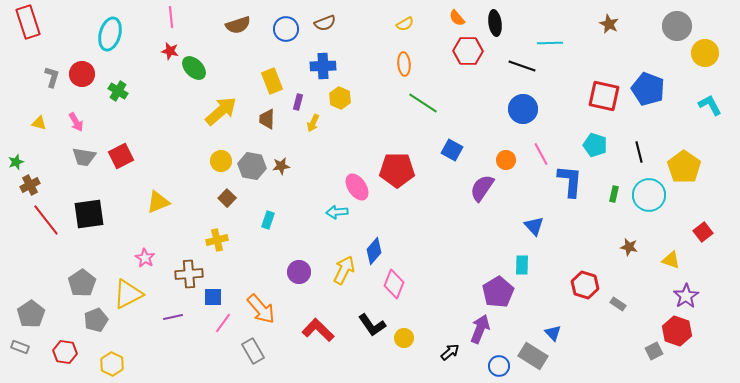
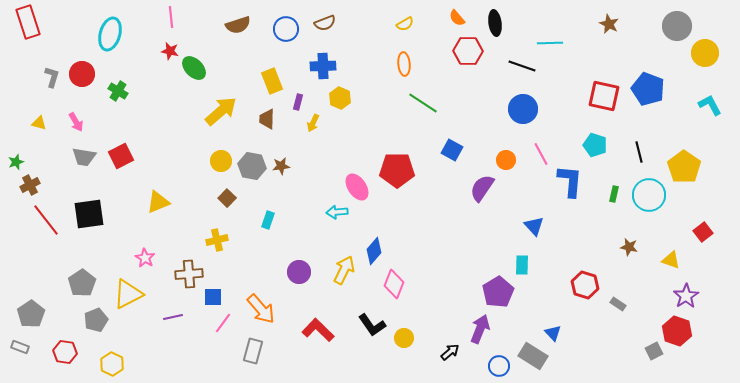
gray rectangle at (253, 351): rotated 45 degrees clockwise
